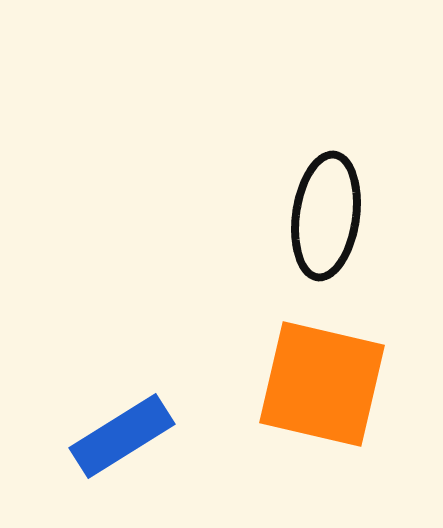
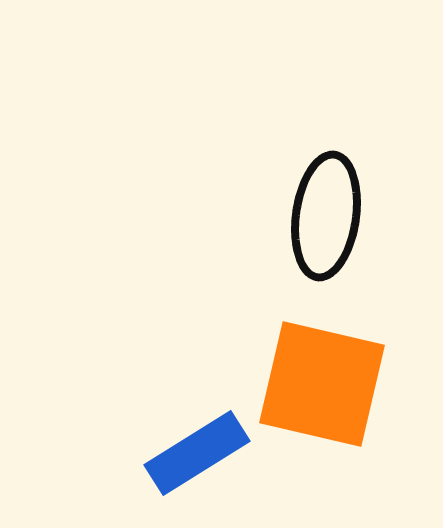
blue rectangle: moved 75 px right, 17 px down
